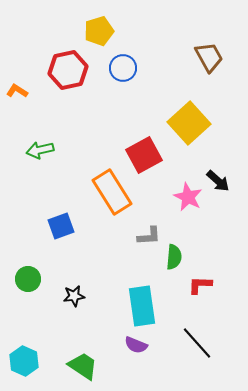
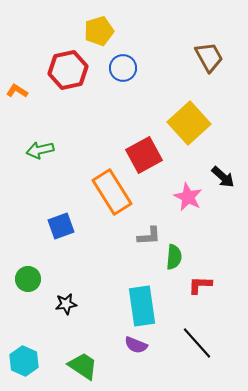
black arrow: moved 5 px right, 4 px up
black star: moved 8 px left, 8 px down
